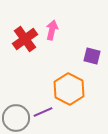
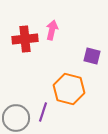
red cross: rotated 30 degrees clockwise
orange hexagon: rotated 12 degrees counterclockwise
purple line: rotated 48 degrees counterclockwise
